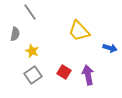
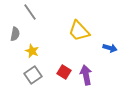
purple arrow: moved 2 px left
